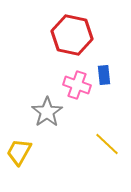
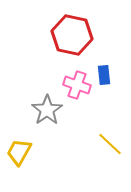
gray star: moved 2 px up
yellow line: moved 3 px right
